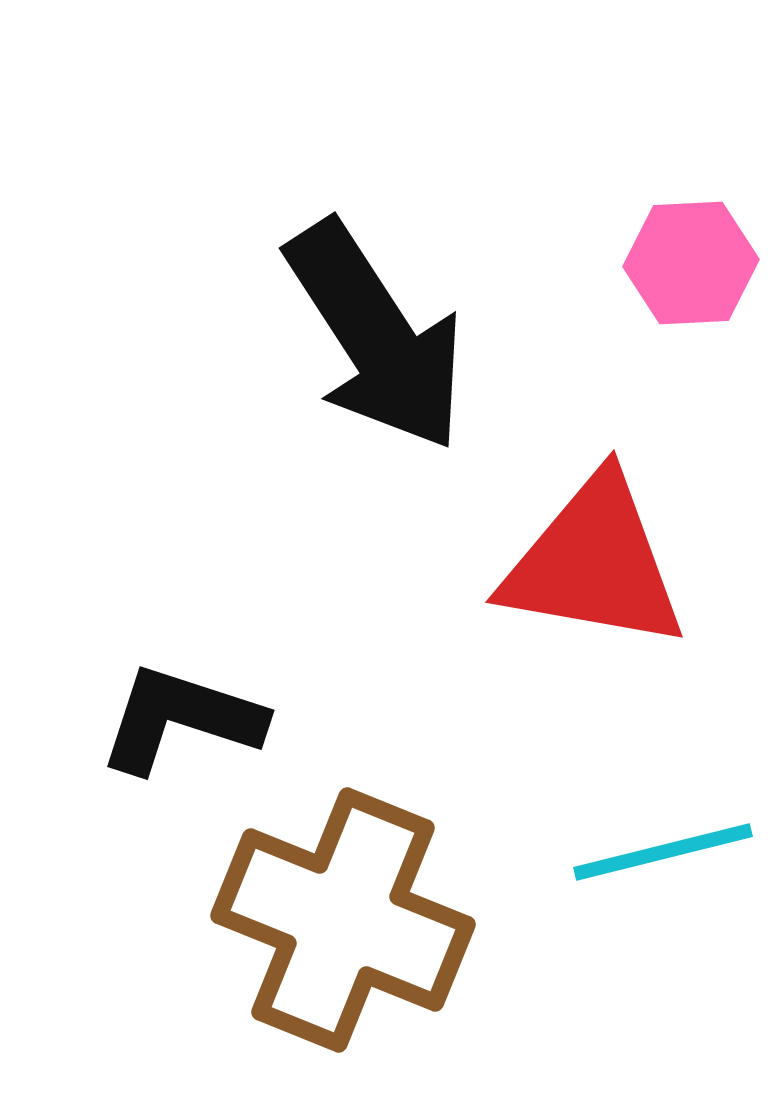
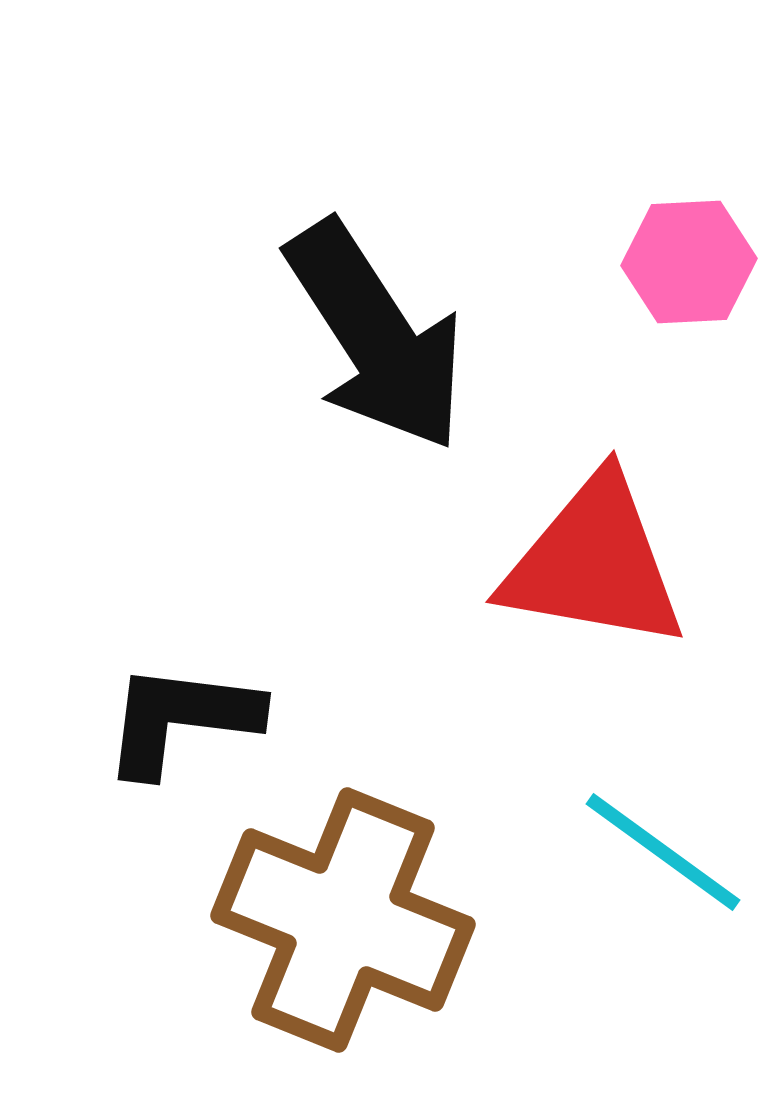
pink hexagon: moved 2 px left, 1 px up
black L-shape: rotated 11 degrees counterclockwise
cyan line: rotated 50 degrees clockwise
